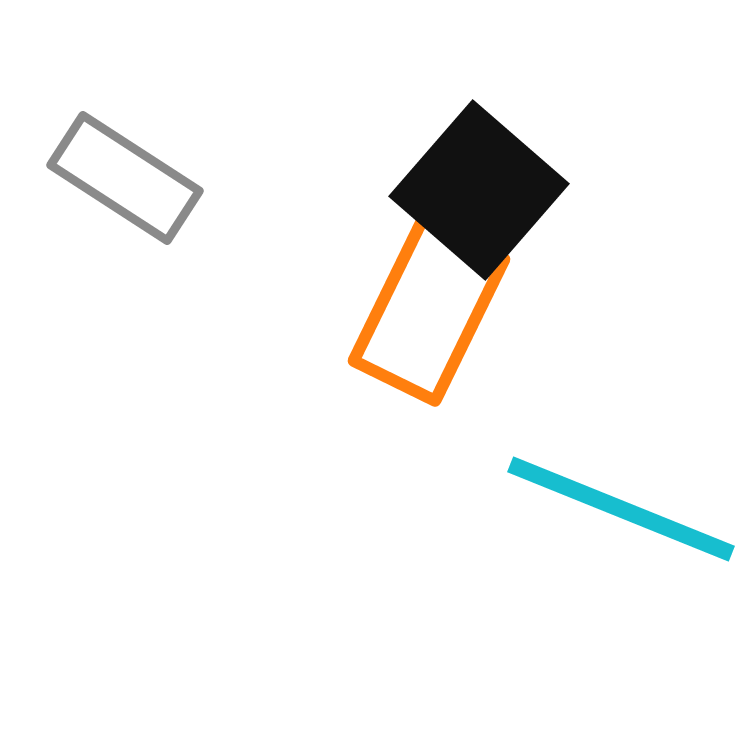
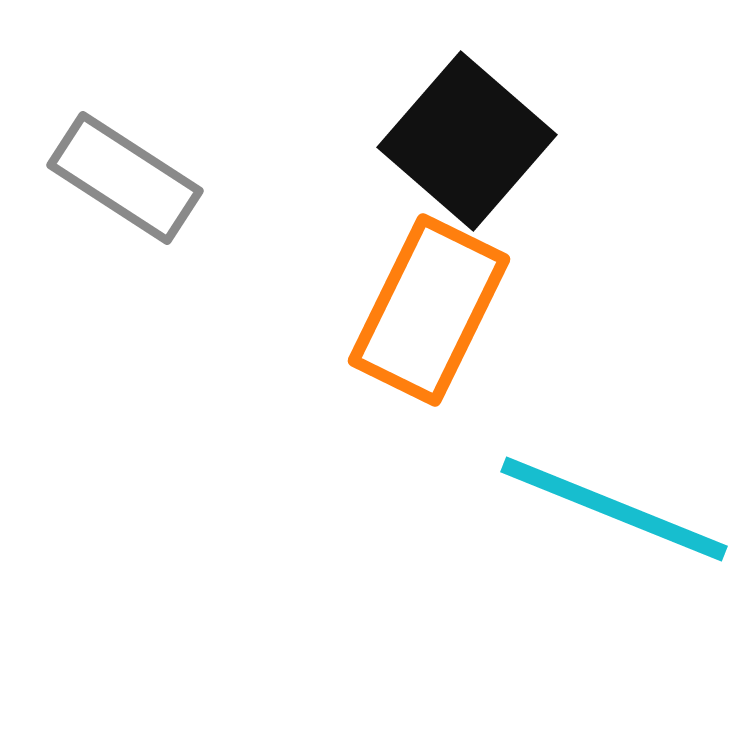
black square: moved 12 px left, 49 px up
cyan line: moved 7 px left
